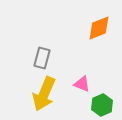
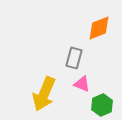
gray rectangle: moved 32 px right
